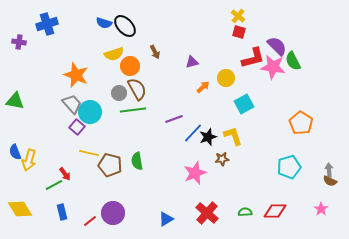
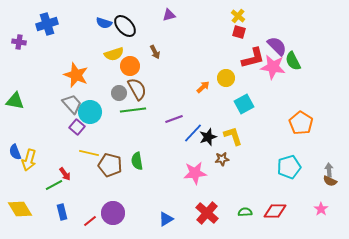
purple triangle at (192, 62): moved 23 px left, 47 px up
pink star at (195, 173): rotated 15 degrees clockwise
